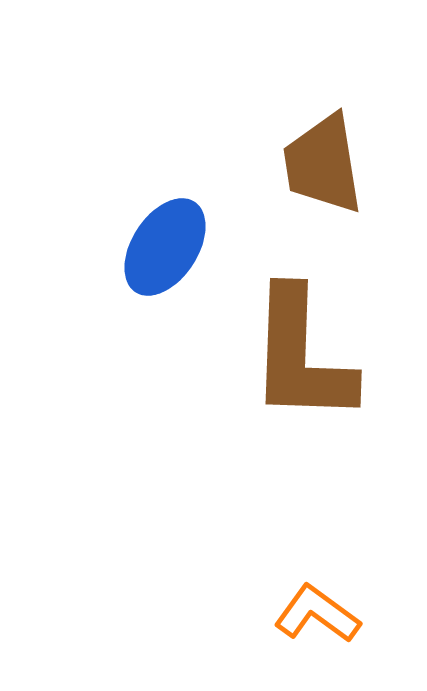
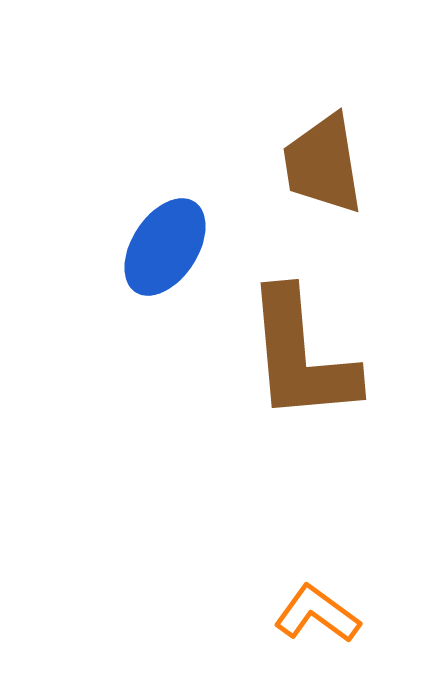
brown L-shape: rotated 7 degrees counterclockwise
